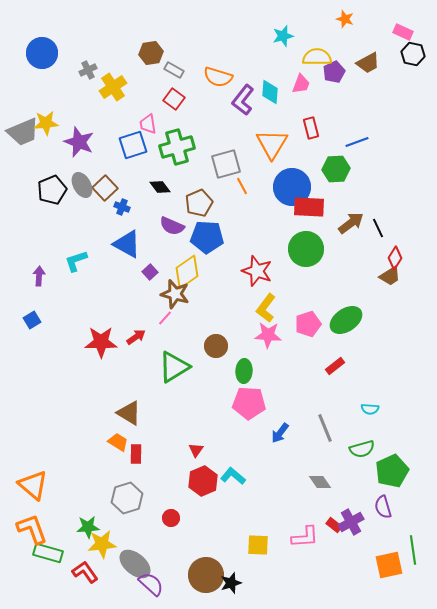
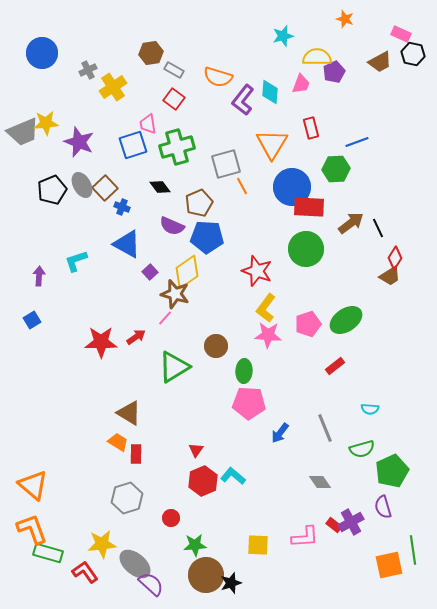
pink rectangle at (403, 32): moved 2 px left, 2 px down
brown trapezoid at (368, 63): moved 12 px right, 1 px up
green star at (88, 527): moved 107 px right, 18 px down
